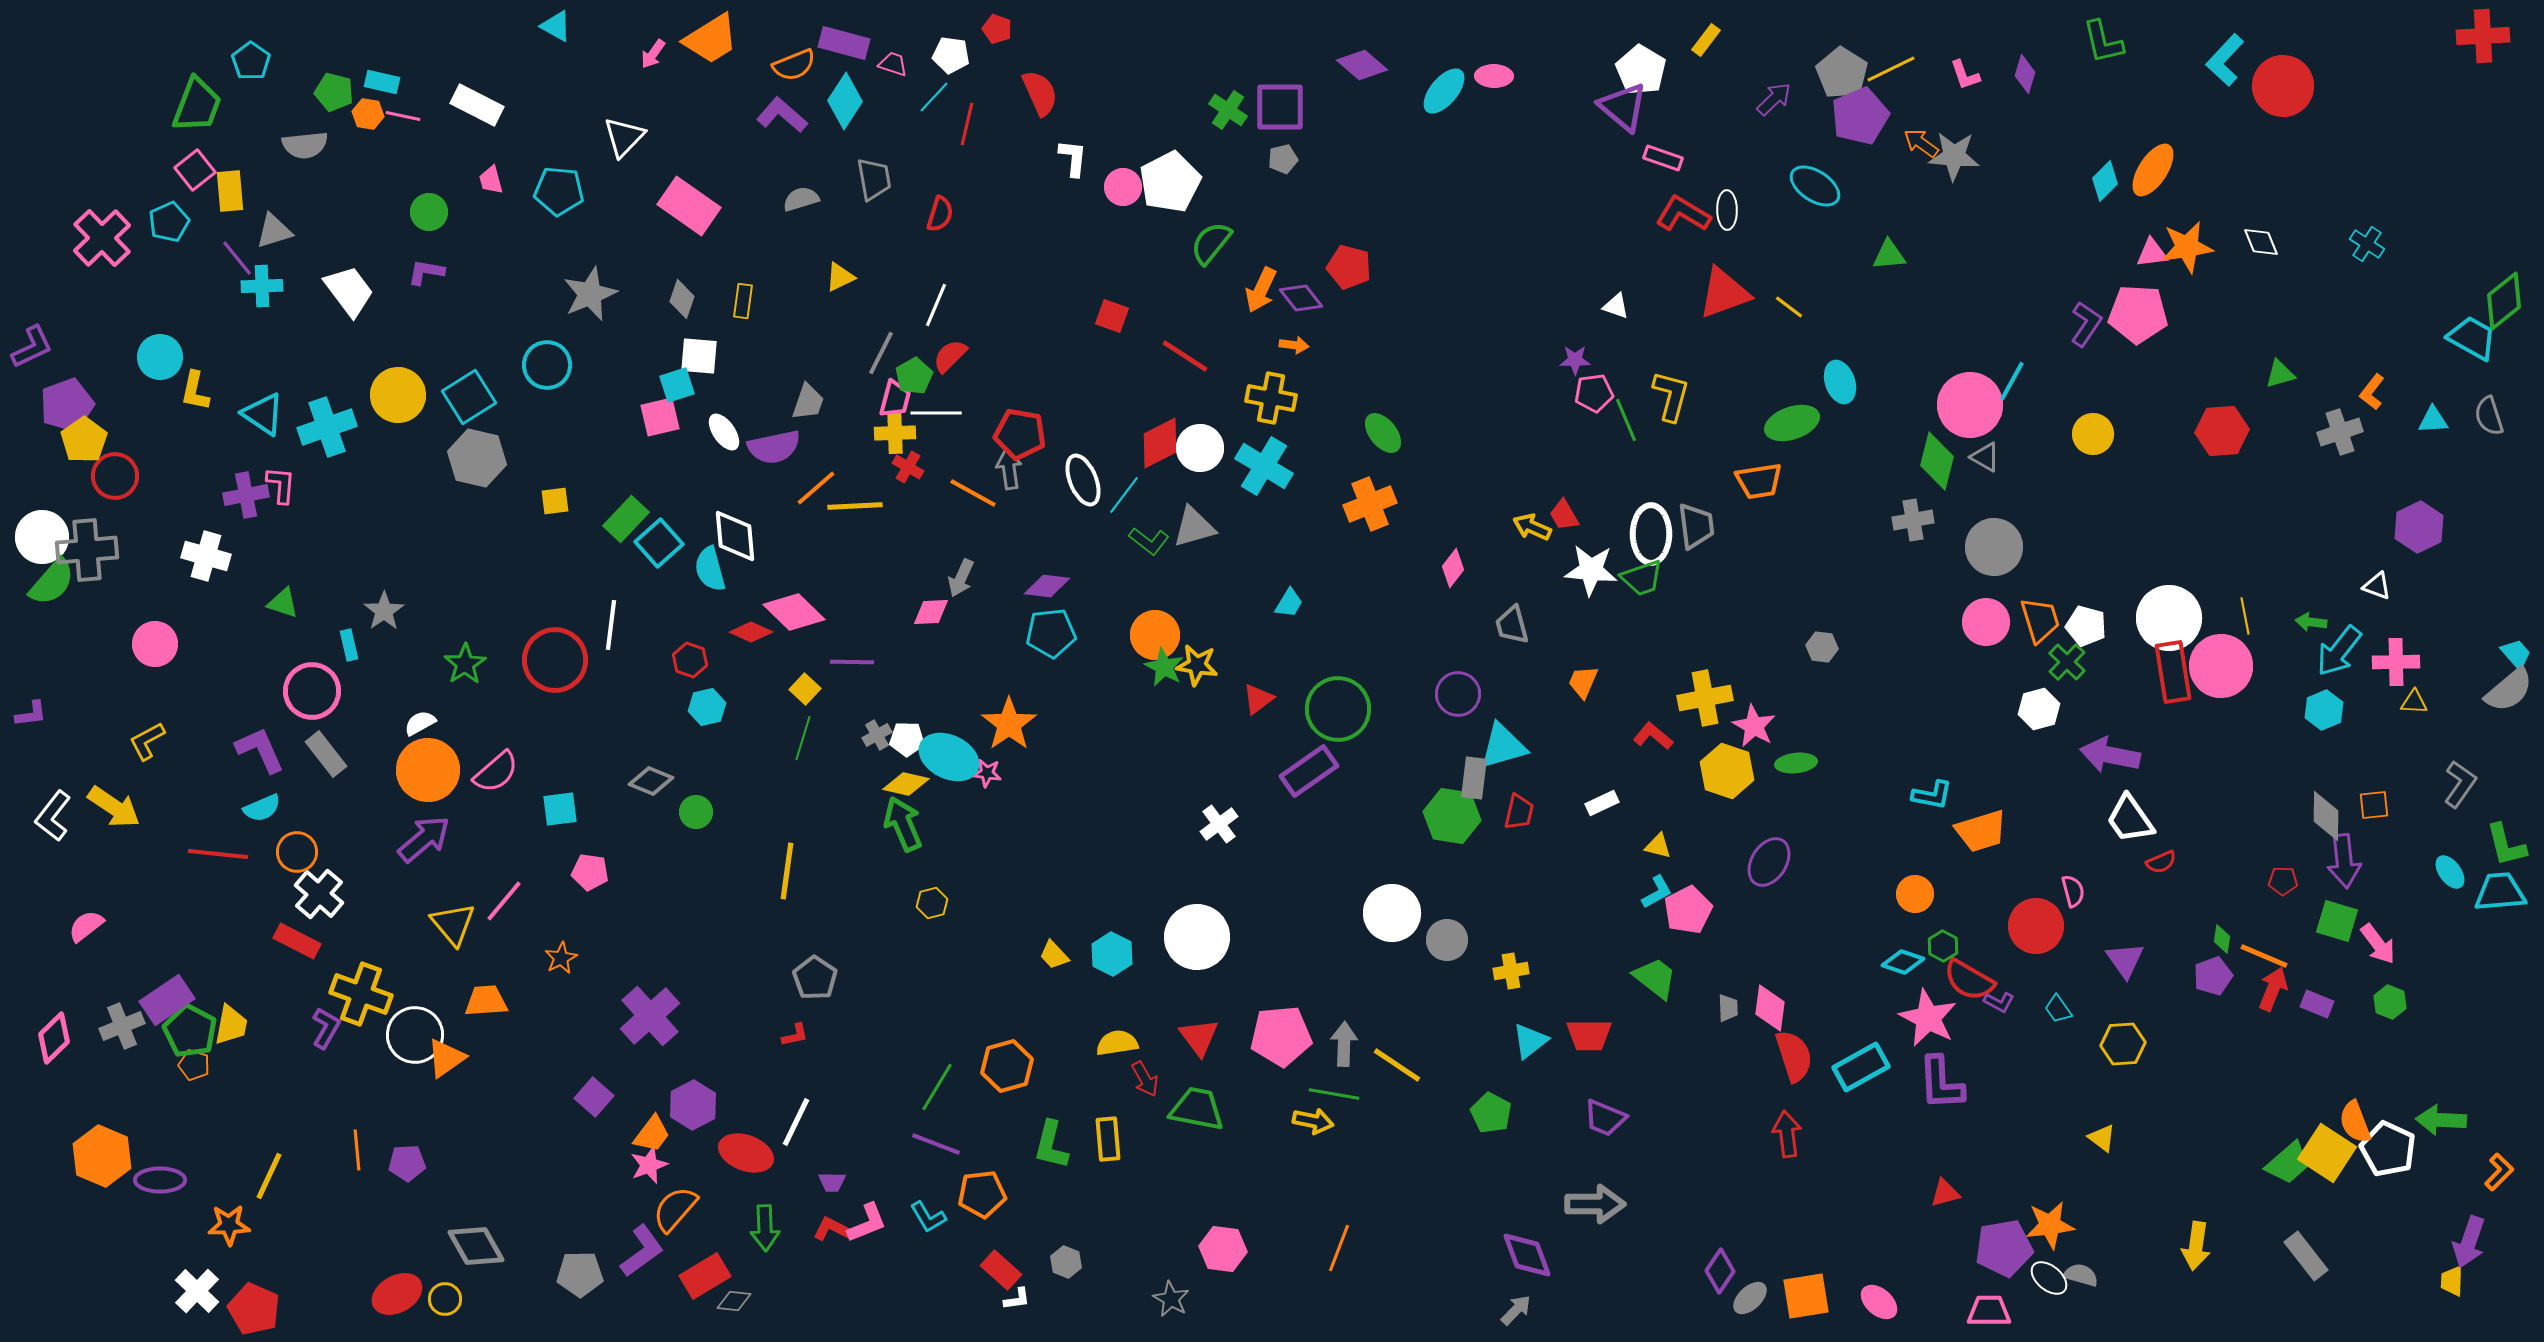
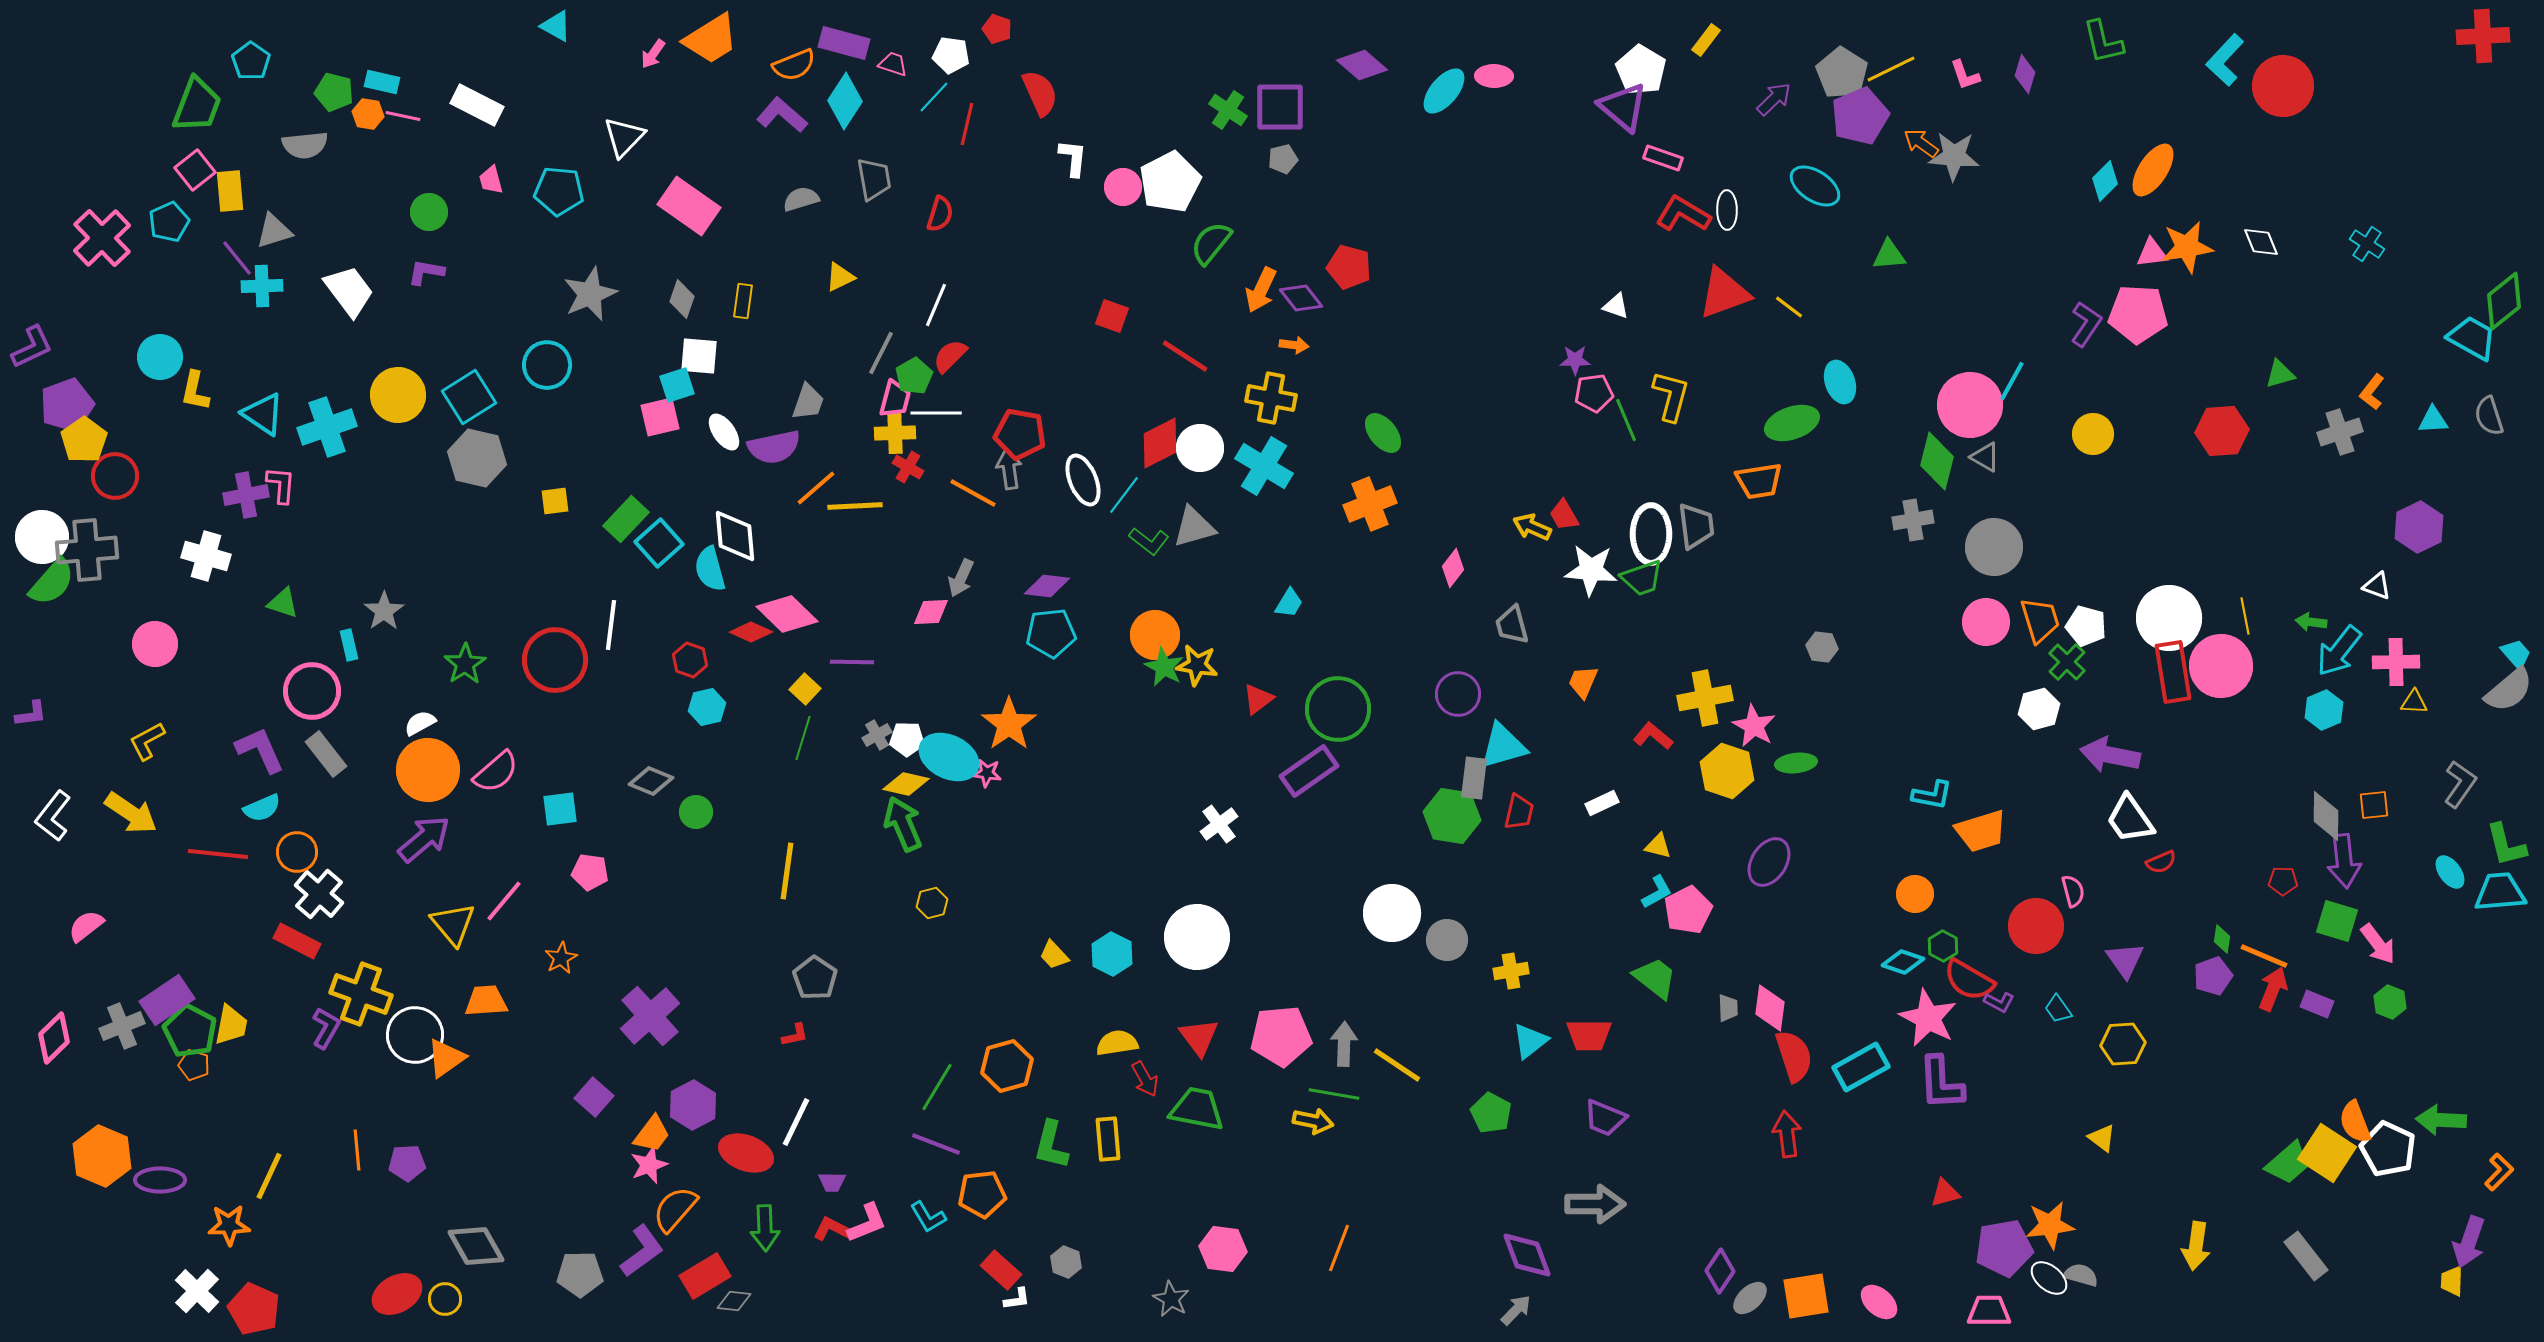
pink diamond at (794, 612): moved 7 px left, 2 px down
yellow arrow at (114, 807): moved 17 px right, 6 px down
